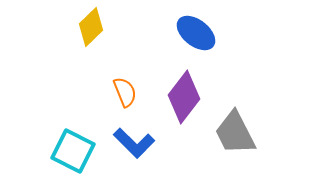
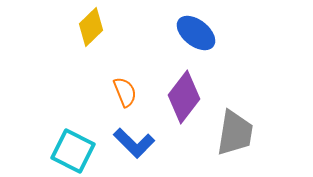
gray trapezoid: rotated 144 degrees counterclockwise
